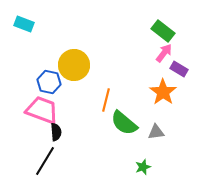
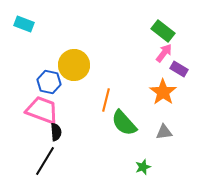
green semicircle: rotated 8 degrees clockwise
gray triangle: moved 8 px right
